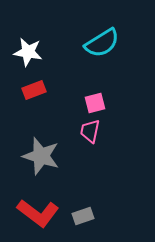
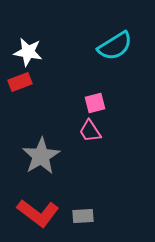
cyan semicircle: moved 13 px right, 3 px down
red rectangle: moved 14 px left, 8 px up
pink trapezoid: rotated 45 degrees counterclockwise
gray star: rotated 24 degrees clockwise
gray rectangle: rotated 15 degrees clockwise
